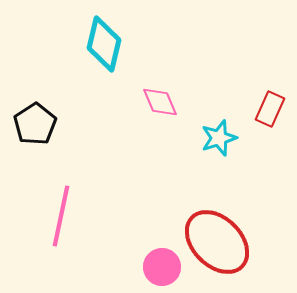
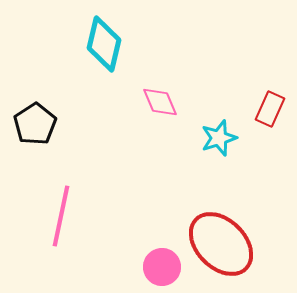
red ellipse: moved 4 px right, 2 px down
